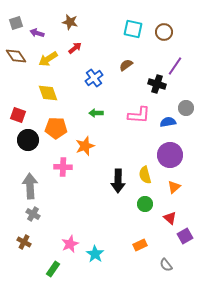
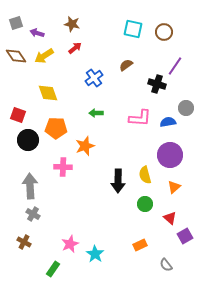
brown star: moved 2 px right, 2 px down
yellow arrow: moved 4 px left, 3 px up
pink L-shape: moved 1 px right, 3 px down
